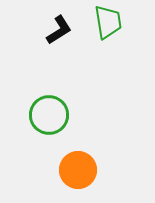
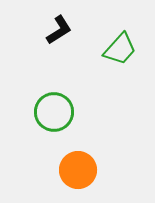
green trapezoid: moved 12 px right, 27 px down; rotated 51 degrees clockwise
green circle: moved 5 px right, 3 px up
